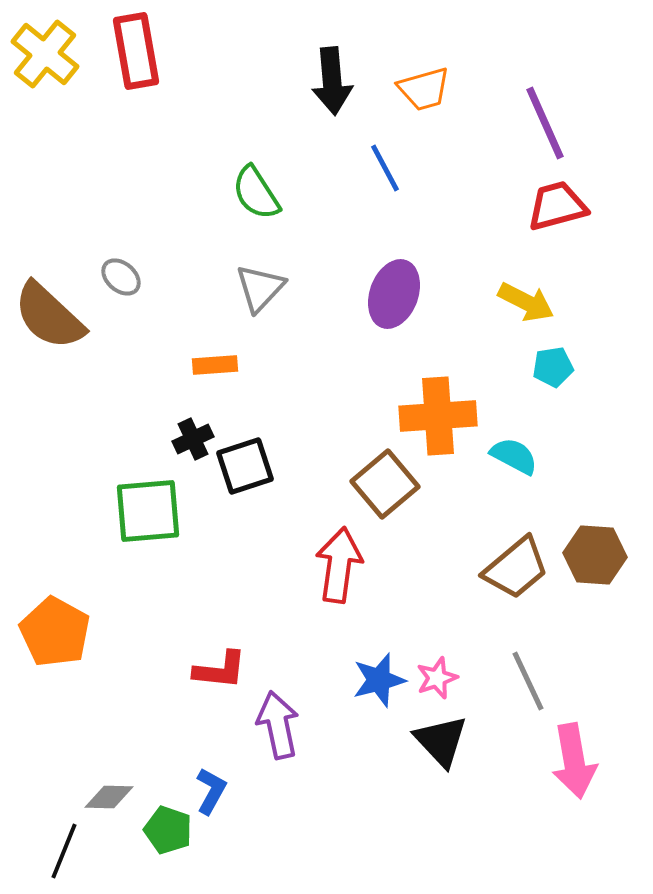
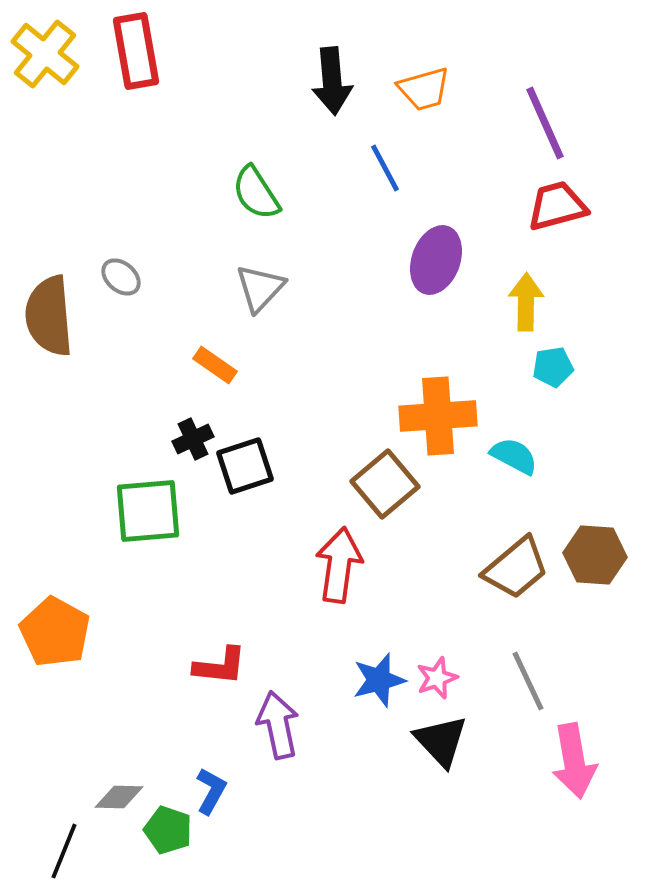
purple ellipse: moved 42 px right, 34 px up
yellow arrow: rotated 116 degrees counterclockwise
brown semicircle: rotated 42 degrees clockwise
orange rectangle: rotated 39 degrees clockwise
red L-shape: moved 4 px up
gray diamond: moved 10 px right
